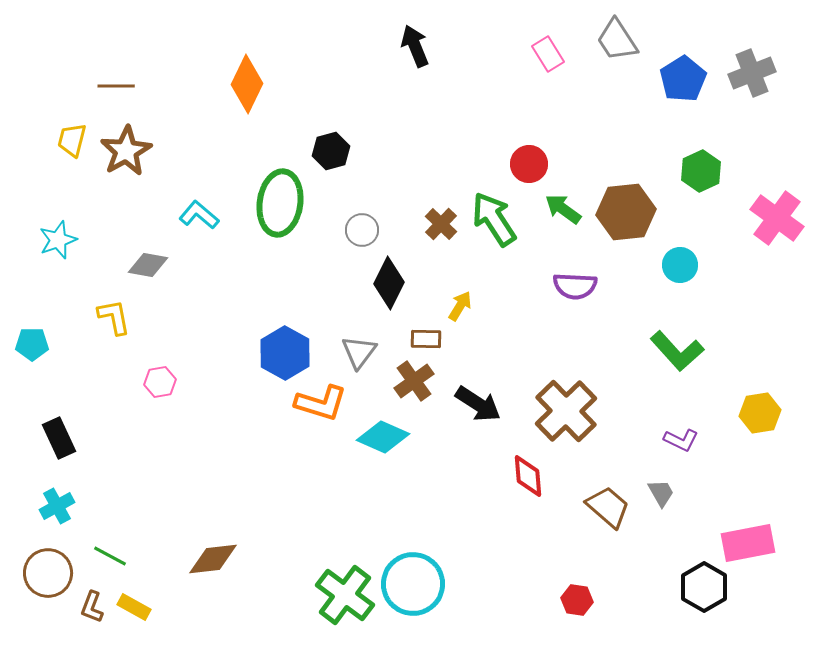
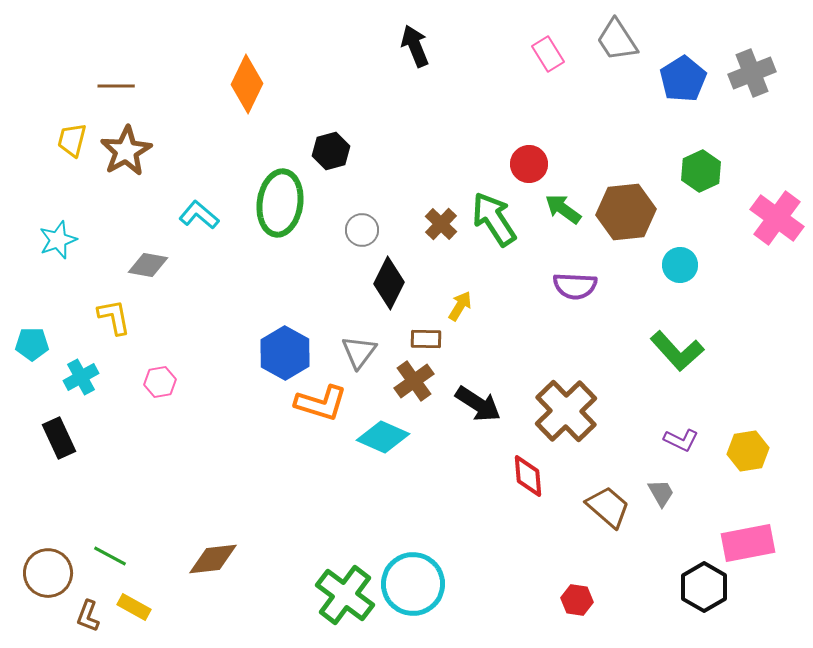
yellow hexagon at (760, 413): moved 12 px left, 38 px down
cyan cross at (57, 506): moved 24 px right, 129 px up
brown L-shape at (92, 607): moved 4 px left, 9 px down
